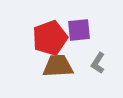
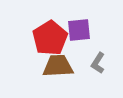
red pentagon: rotated 12 degrees counterclockwise
